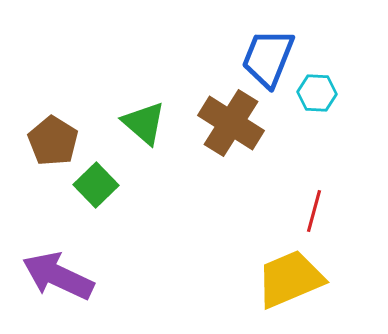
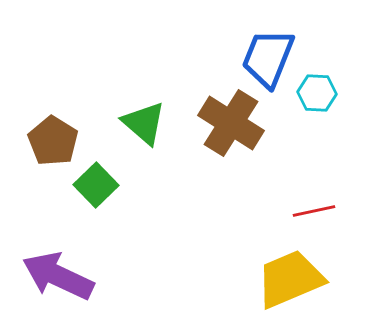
red line: rotated 63 degrees clockwise
